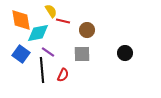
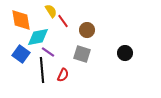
red line: rotated 40 degrees clockwise
cyan diamond: moved 4 px down
gray square: rotated 18 degrees clockwise
